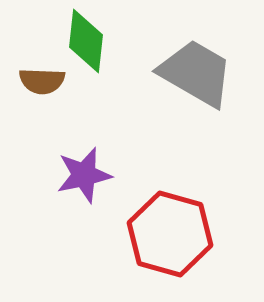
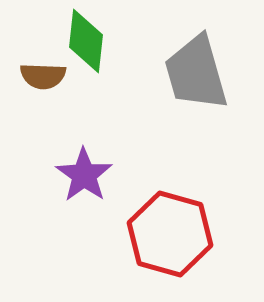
gray trapezoid: rotated 136 degrees counterclockwise
brown semicircle: moved 1 px right, 5 px up
purple star: rotated 24 degrees counterclockwise
